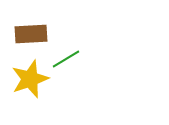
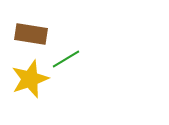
brown rectangle: rotated 12 degrees clockwise
